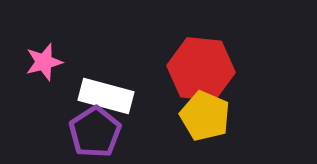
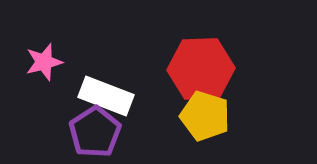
red hexagon: rotated 8 degrees counterclockwise
white rectangle: rotated 6 degrees clockwise
yellow pentagon: rotated 6 degrees counterclockwise
